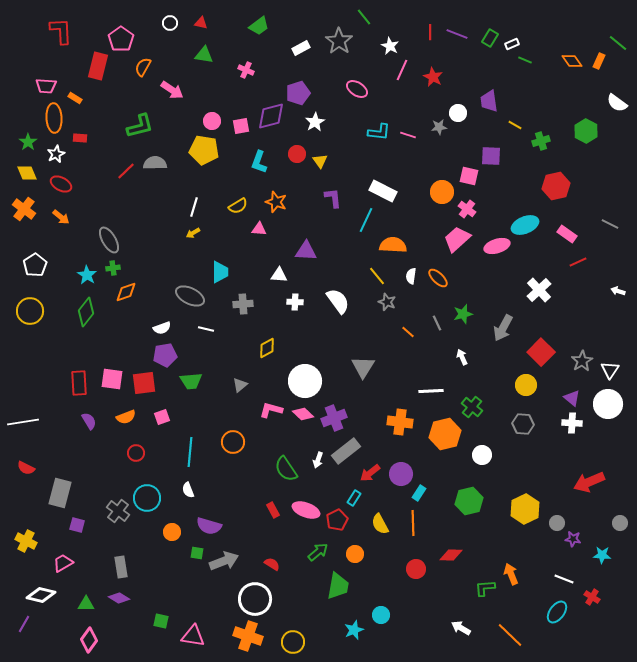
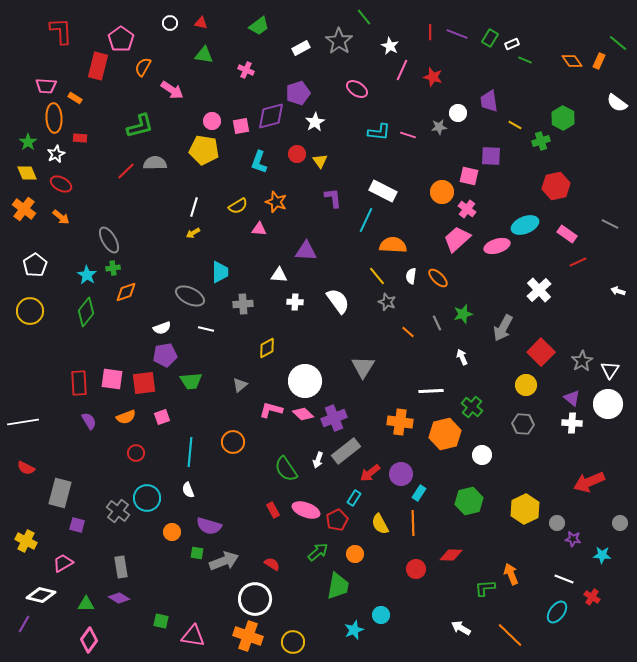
red star at (433, 77): rotated 12 degrees counterclockwise
green hexagon at (586, 131): moved 23 px left, 13 px up
